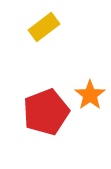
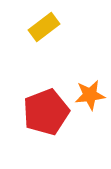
orange star: rotated 28 degrees clockwise
